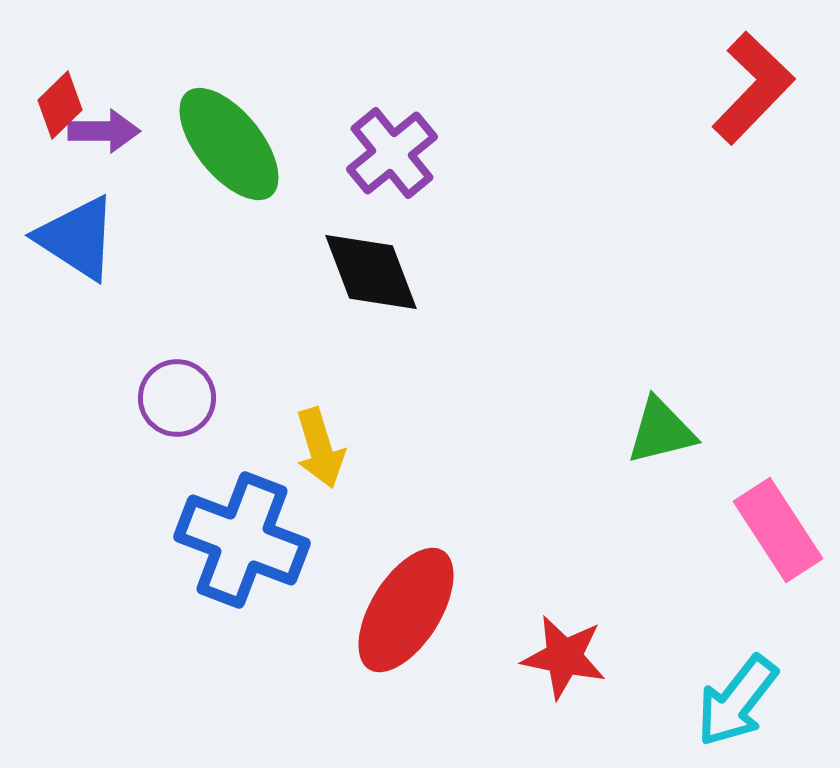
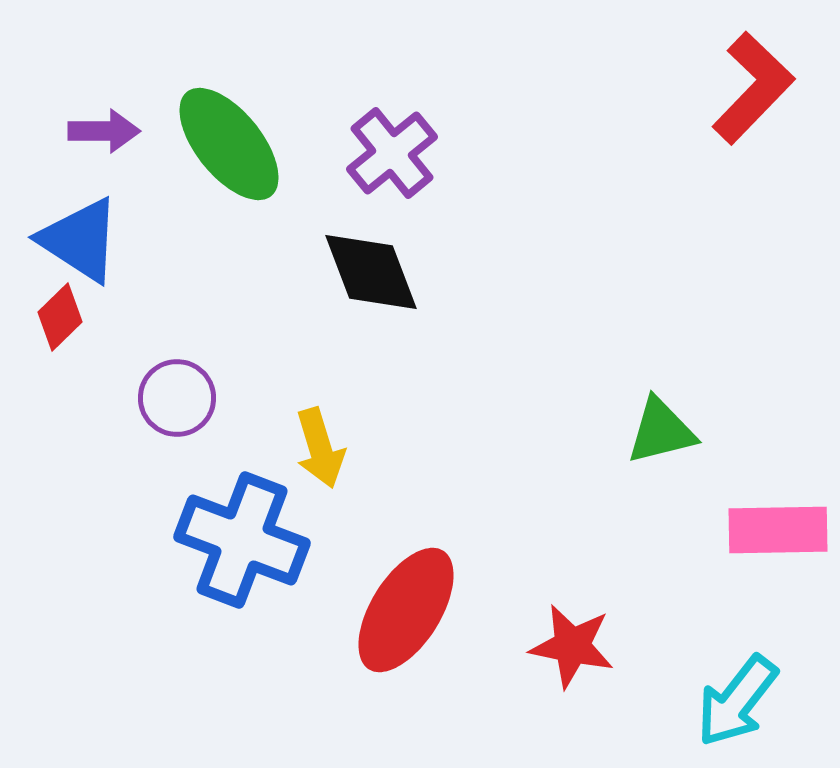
red diamond: moved 212 px down
blue triangle: moved 3 px right, 2 px down
pink rectangle: rotated 58 degrees counterclockwise
red star: moved 8 px right, 11 px up
